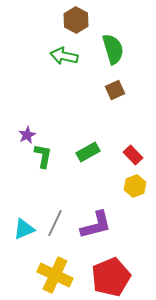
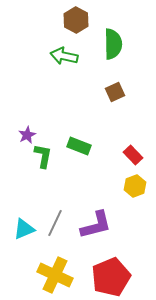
green semicircle: moved 5 px up; rotated 16 degrees clockwise
brown square: moved 2 px down
green rectangle: moved 9 px left, 6 px up; rotated 50 degrees clockwise
